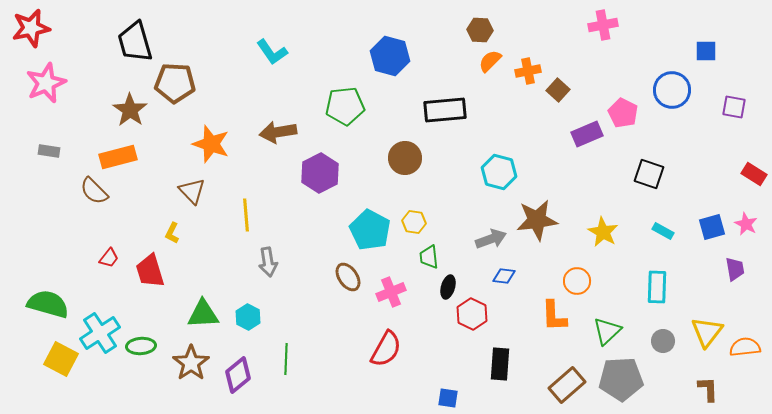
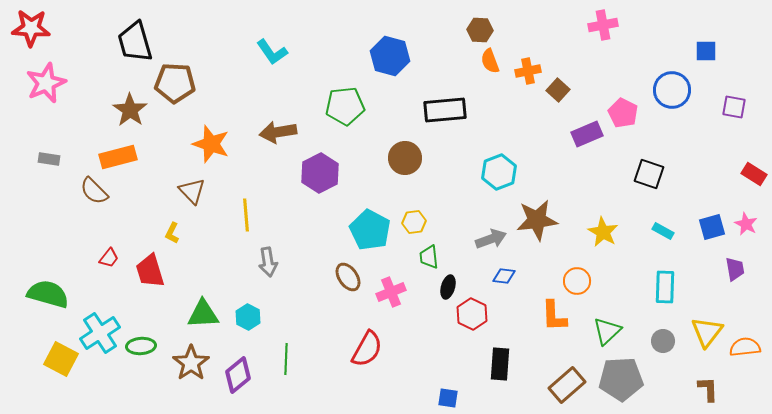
red star at (31, 28): rotated 15 degrees clockwise
orange semicircle at (490, 61): rotated 65 degrees counterclockwise
gray rectangle at (49, 151): moved 8 px down
cyan hexagon at (499, 172): rotated 24 degrees clockwise
yellow hexagon at (414, 222): rotated 15 degrees counterclockwise
cyan rectangle at (657, 287): moved 8 px right
green semicircle at (48, 304): moved 10 px up
red semicircle at (386, 349): moved 19 px left
